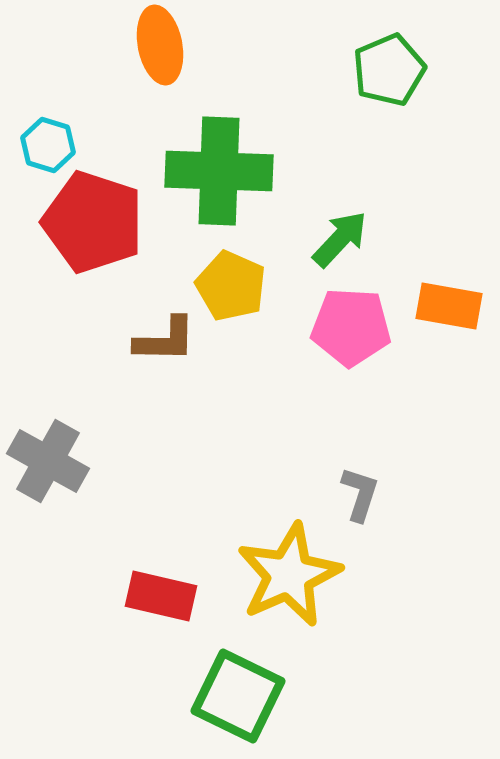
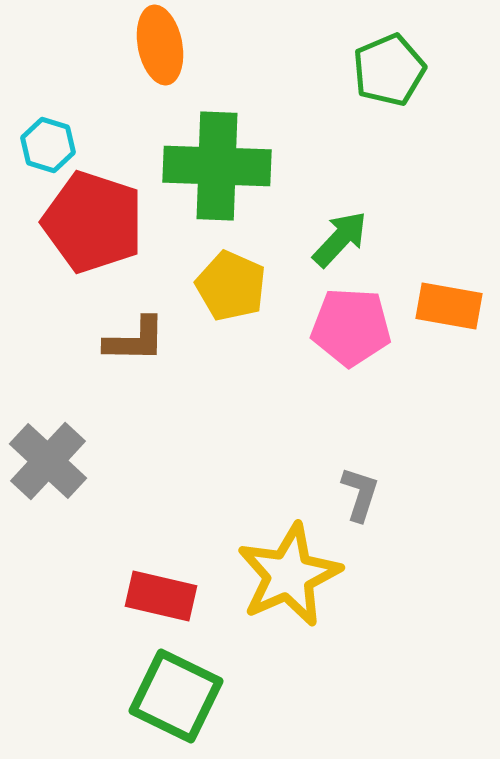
green cross: moved 2 px left, 5 px up
brown L-shape: moved 30 px left
gray cross: rotated 14 degrees clockwise
green square: moved 62 px left
